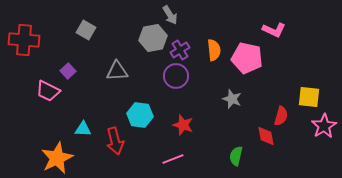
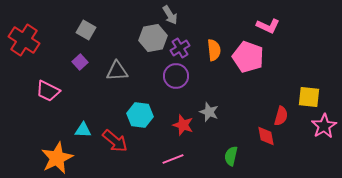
pink L-shape: moved 6 px left, 4 px up
red cross: rotated 28 degrees clockwise
purple cross: moved 2 px up
pink pentagon: moved 1 px right, 1 px up; rotated 8 degrees clockwise
purple square: moved 12 px right, 9 px up
gray star: moved 23 px left, 13 px down
cyan triangle: moved 1 px down
red arrow: rotated 36 degrees counterclockwise
green semicircle: moved 5 px left
